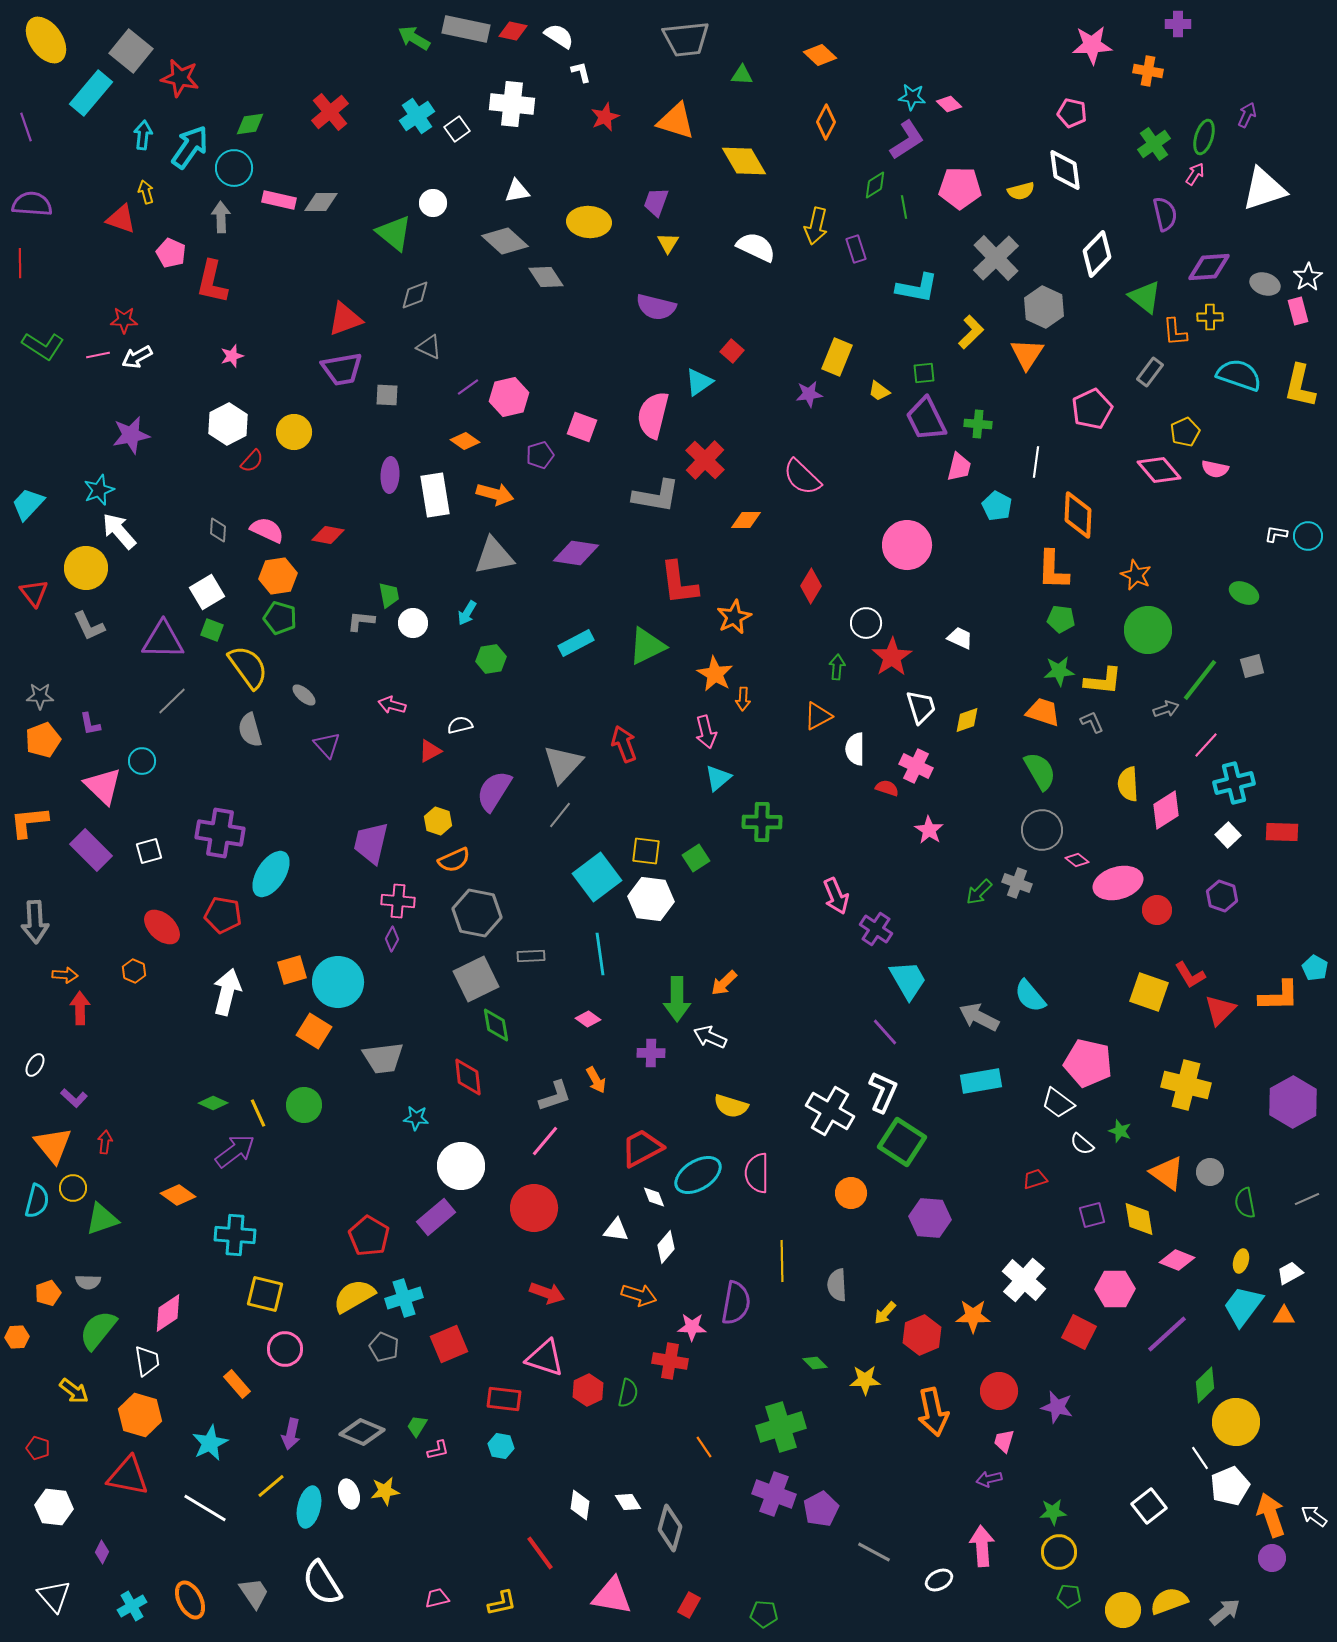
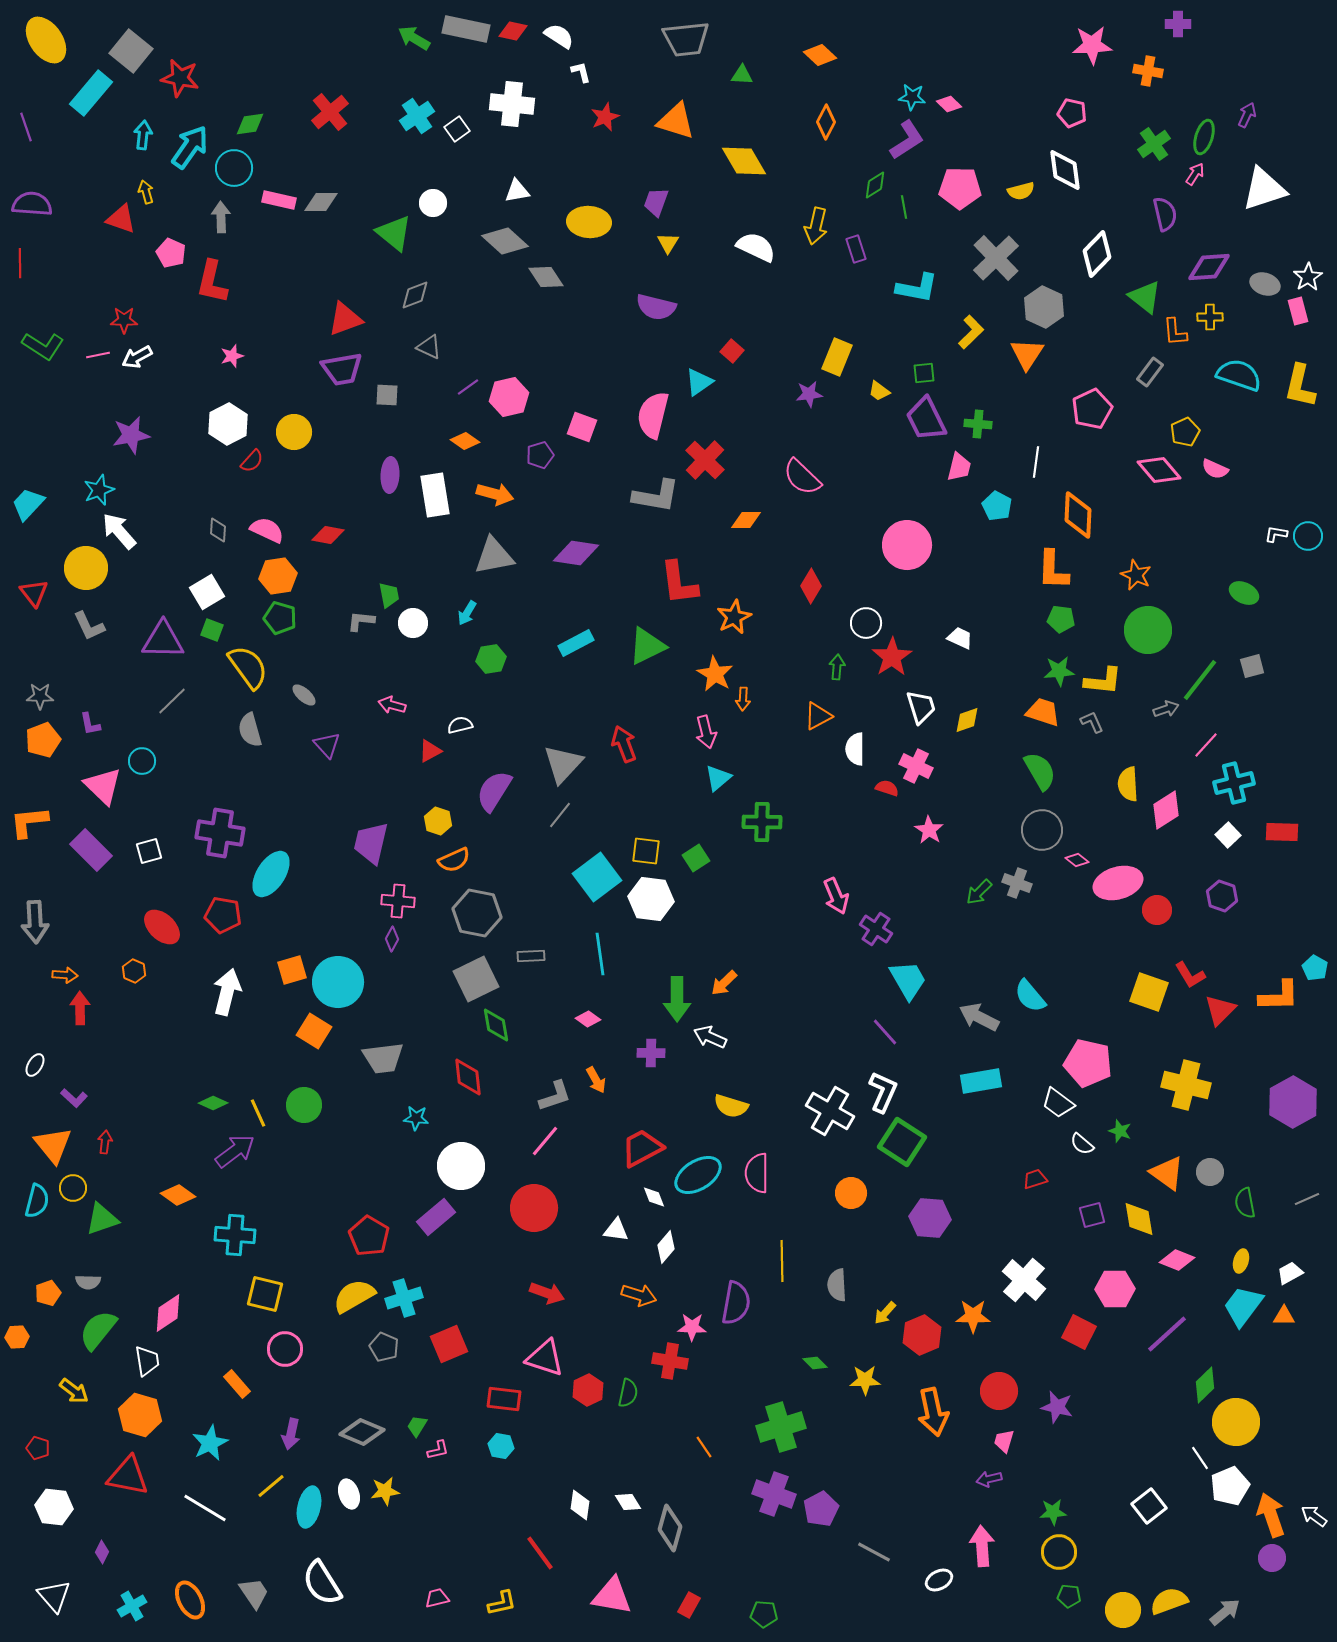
pink semicircle at (1215, 469): rotated 12 degrees clockwise
